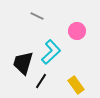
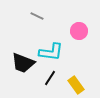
pink circle: moved 2 px right
cyan L-shape: rotated 50 degrees clockwise
black trapezoid: rotated 85 degrees counterclockwise
black line: moved 9 px right, 3 px up
